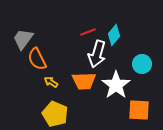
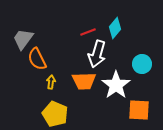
cyan diamond: moved 1 px right, 7 px up
yellow arrow: rotated 64 degrees clockwise
